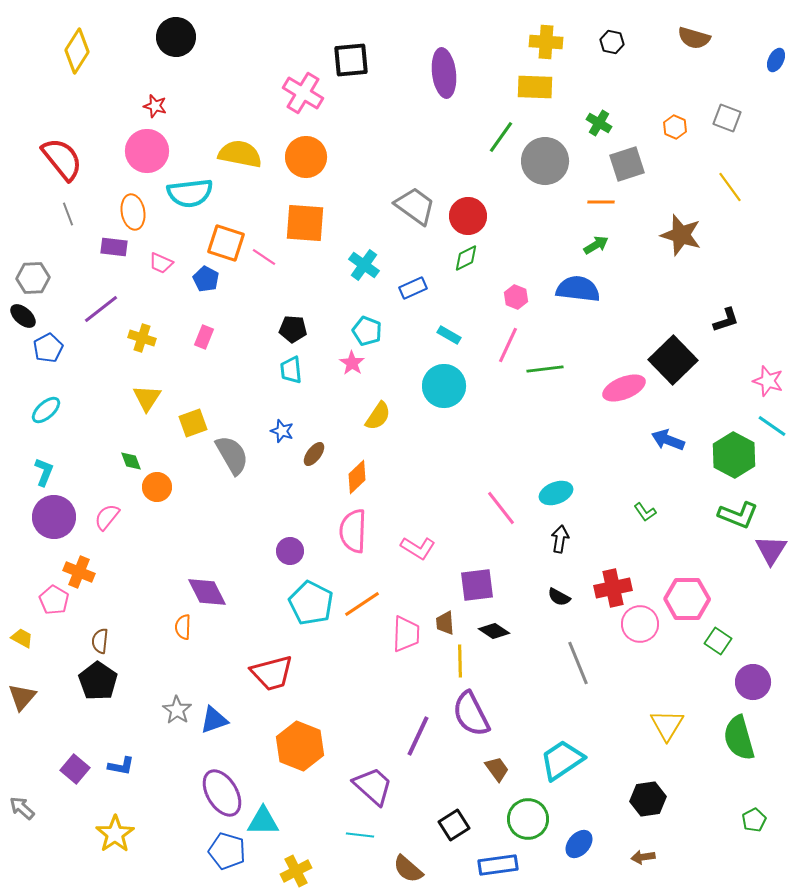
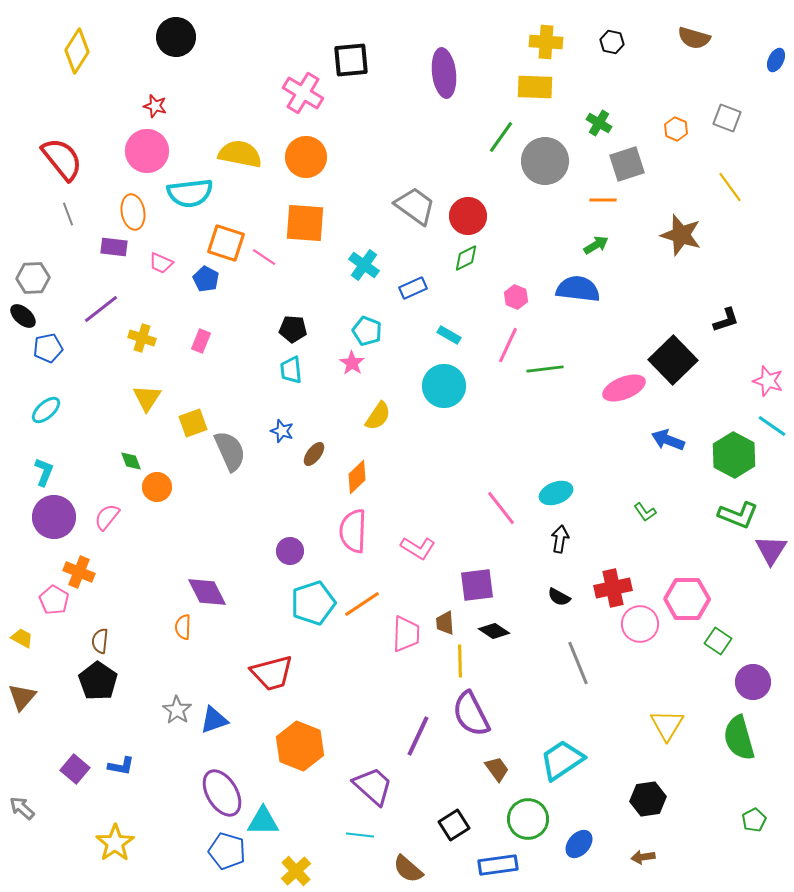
orange hexagon at (675, 127): moved 1 px right, 2 px down
orange line at (601, 202): moved 2 px right, 2 px up
pink rectangle at (204, 337): moved 3 px left, 4 px down
blue pentagon at (48, 348): rotated 16 degrees clockwise
gray semicircle at (232, 455): moved 2 px left, 4 px up; rotated 6 degrees clockwise
cyan pentagon at (311, 603): moved 2 px right; rotated 27 degrees clockwise
yellow star at (115, 834): moved 9 px down
yellow cross at (296, 871): rotated 16 degrees counterclockwise
